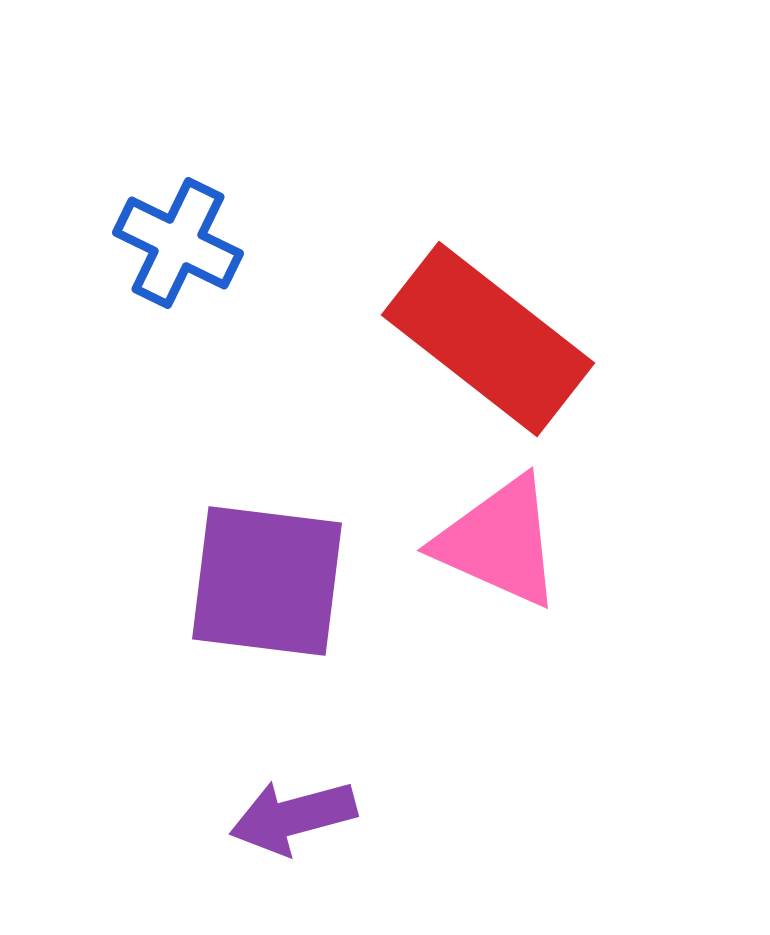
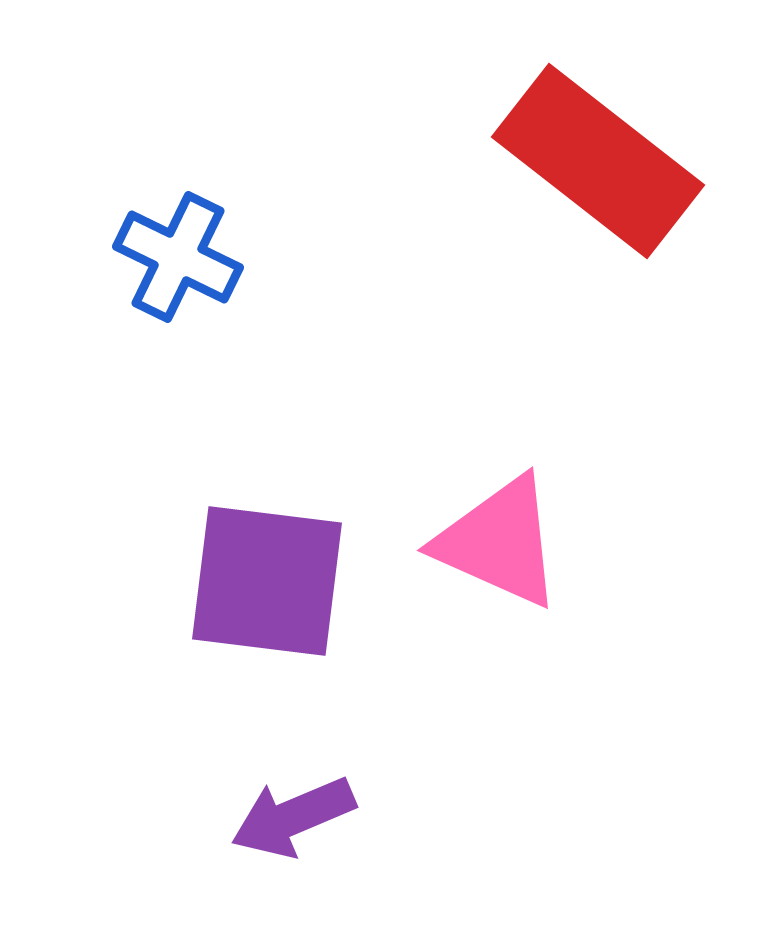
blue cross: moved 14 px down
red rectangle: moved 110 px right, 178 px up
purple arrow: rotated 8 degrees counterclockwise
